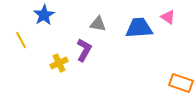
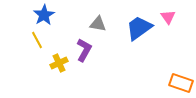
pink triangle: rotated 21 degrees clockwise
blue trapezoid: rotated 32 degrees counterclockwise
yellow line: moved 16 px right
